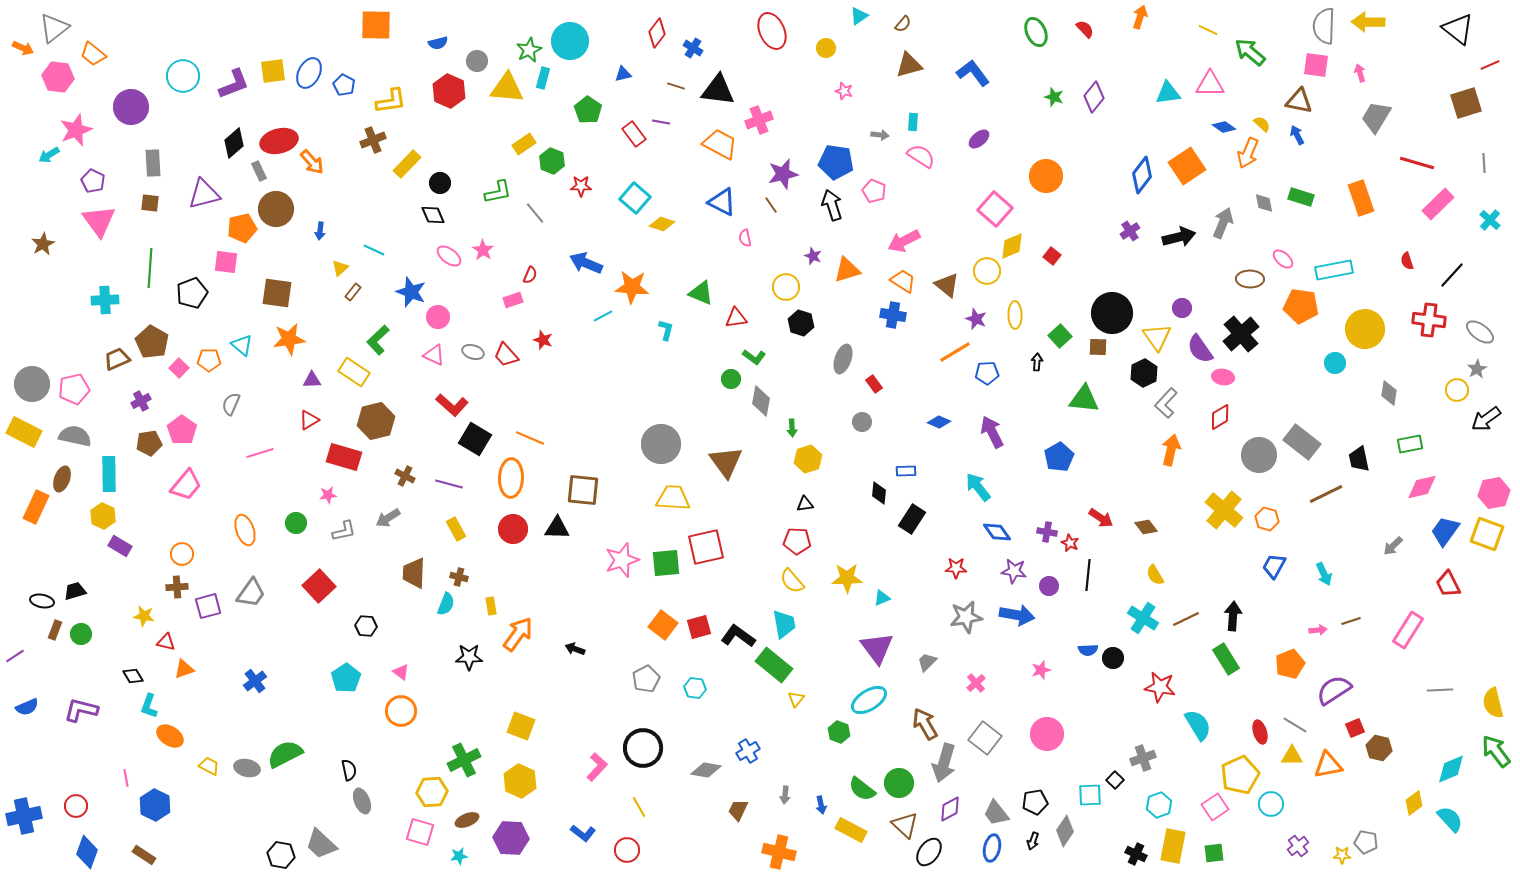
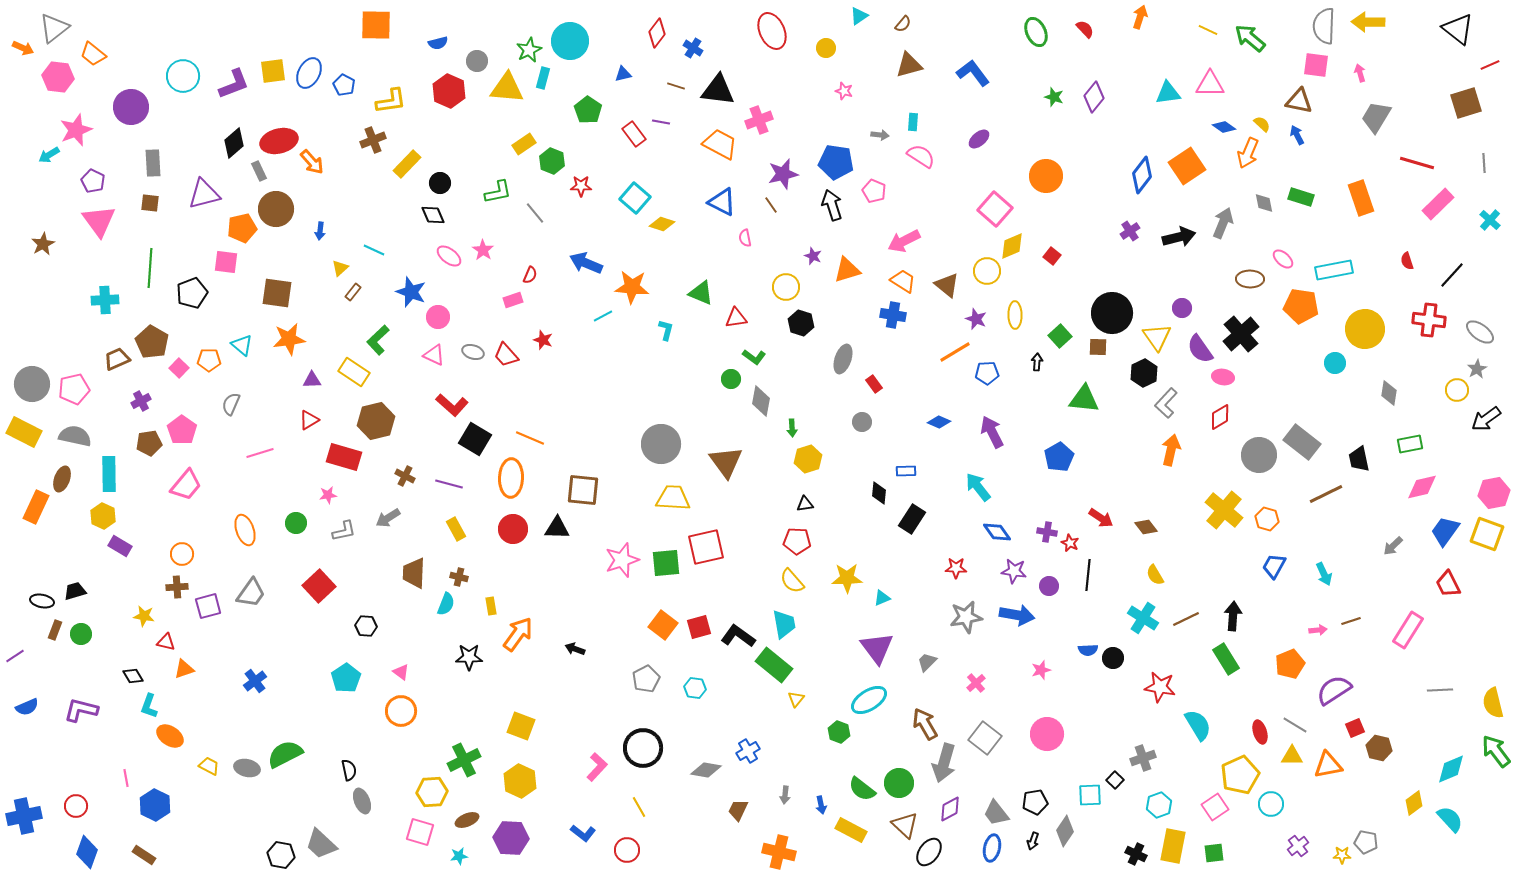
green arrow at (1250, 52): moved 14 px up
